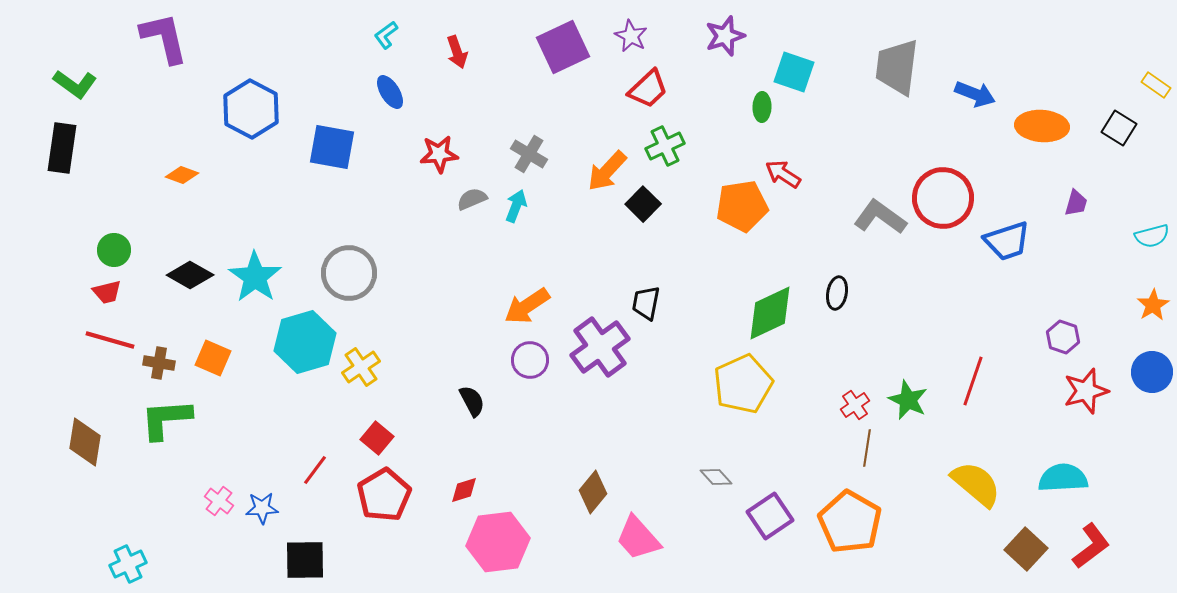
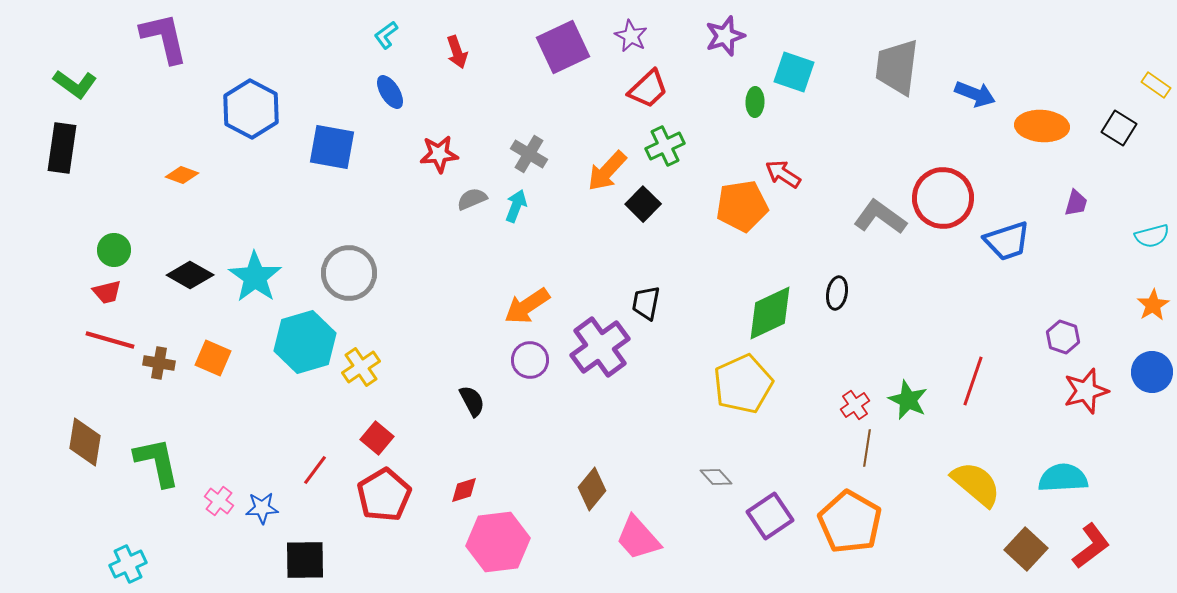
green ellipse at (762, 107): moved 7 px left, 5 px up
green L-shape at (166, 419): moved 9 px left, 43 px down; rotated 82 degrees clockwise
brown diamond at (593, 492): moved 1 px left, 3 px up
